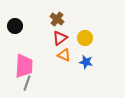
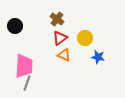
blue star: moved 12 px right, 5 px up
